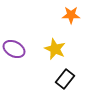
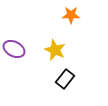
yellow star: moved 1 px down
